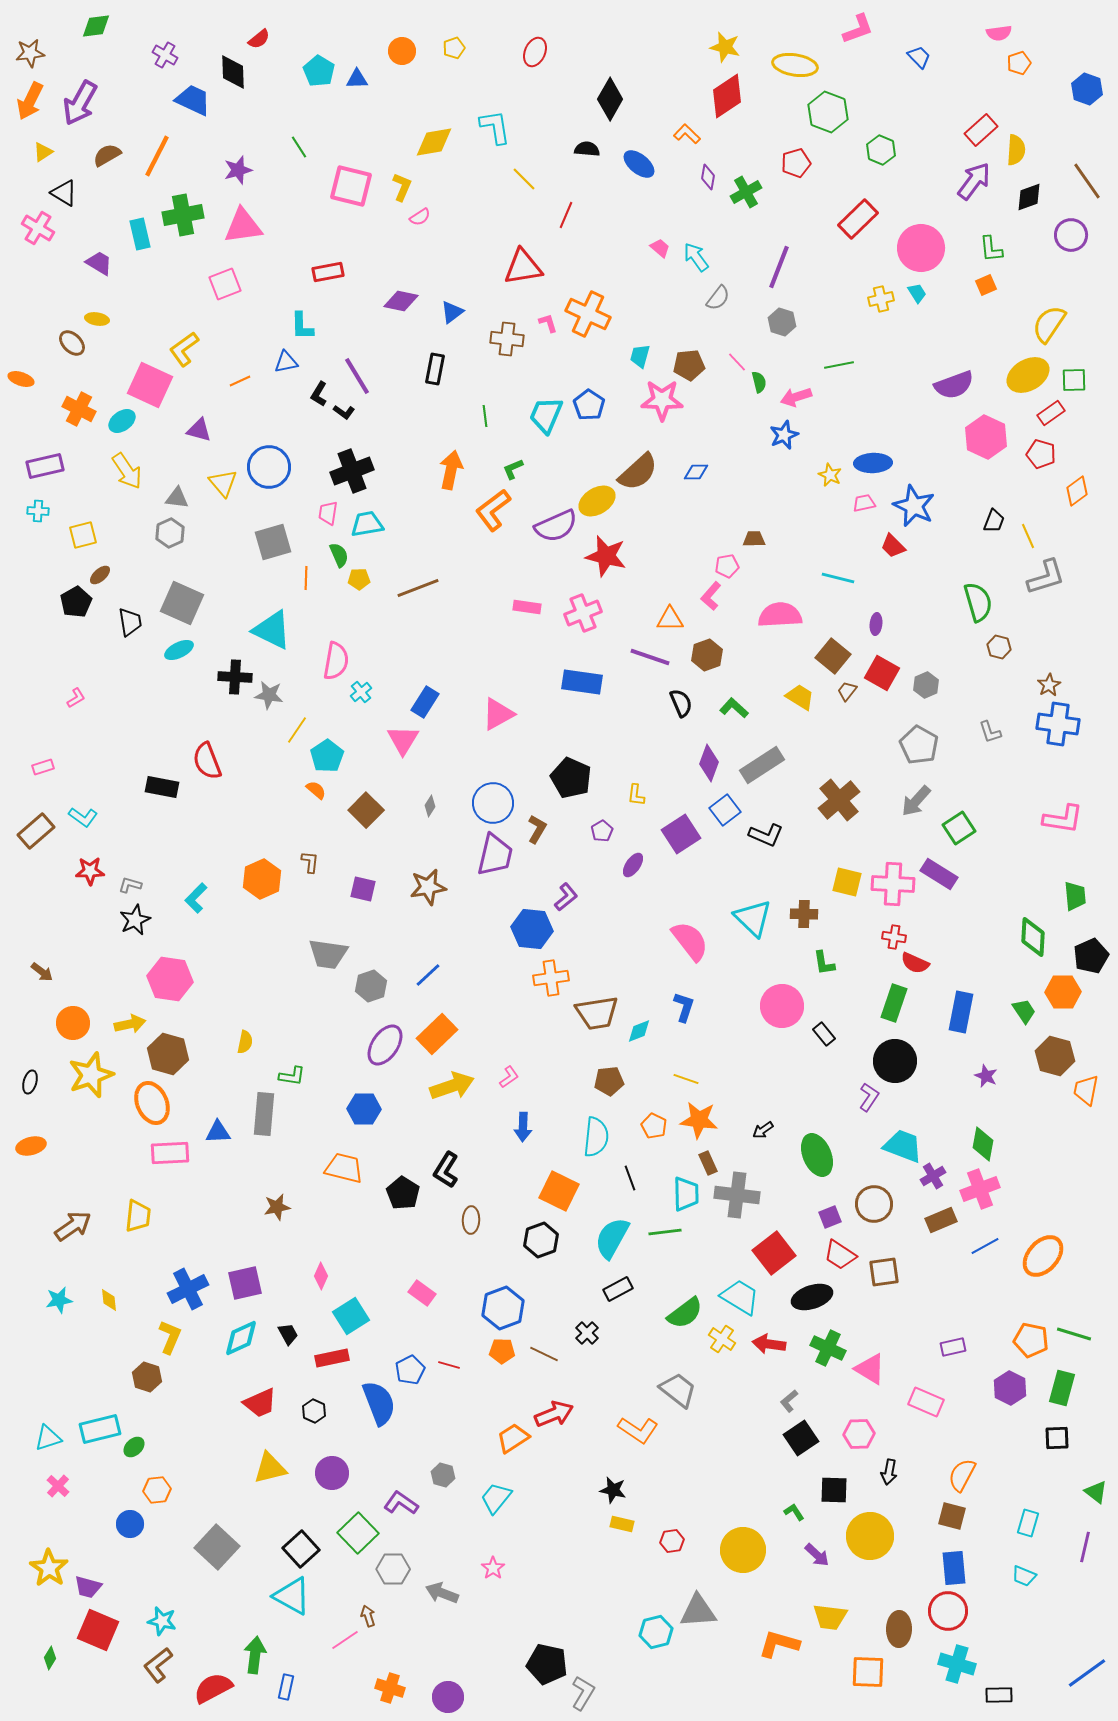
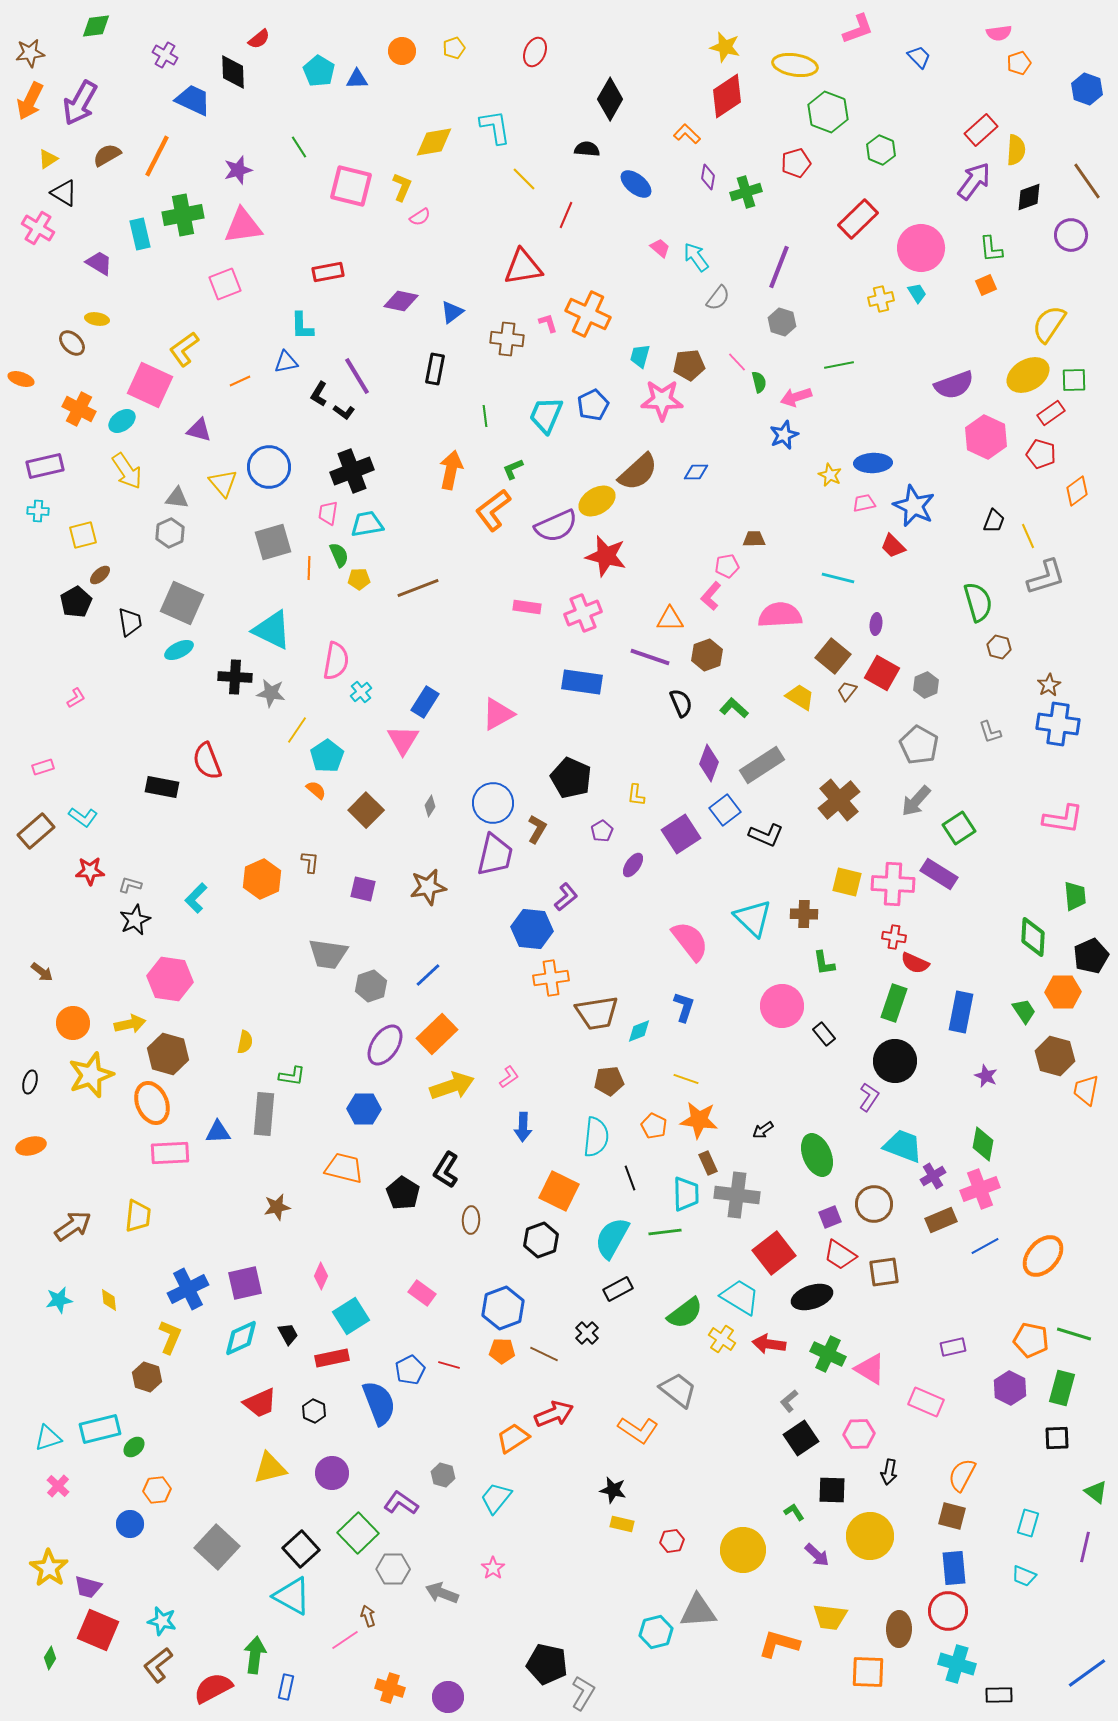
yellow triangle at (43, 152): moved 5 px right, 7 px down
blue ellipse at (639, 164): moved 3 px left, 20 px down
green cross at (746, 192): rotated 12 degrees clockwise
blue pentagon at (589, 405): moved 4 px right; rotated 12 degrees clockwise
orange line at (306, 578): moved 3 px right, 10 px up
gray star at (269, 695): moved 2 px right, 2 px up
green cross at (828, 1348): moved 6 px down
black square at (834, 1490): moved 2 px left
